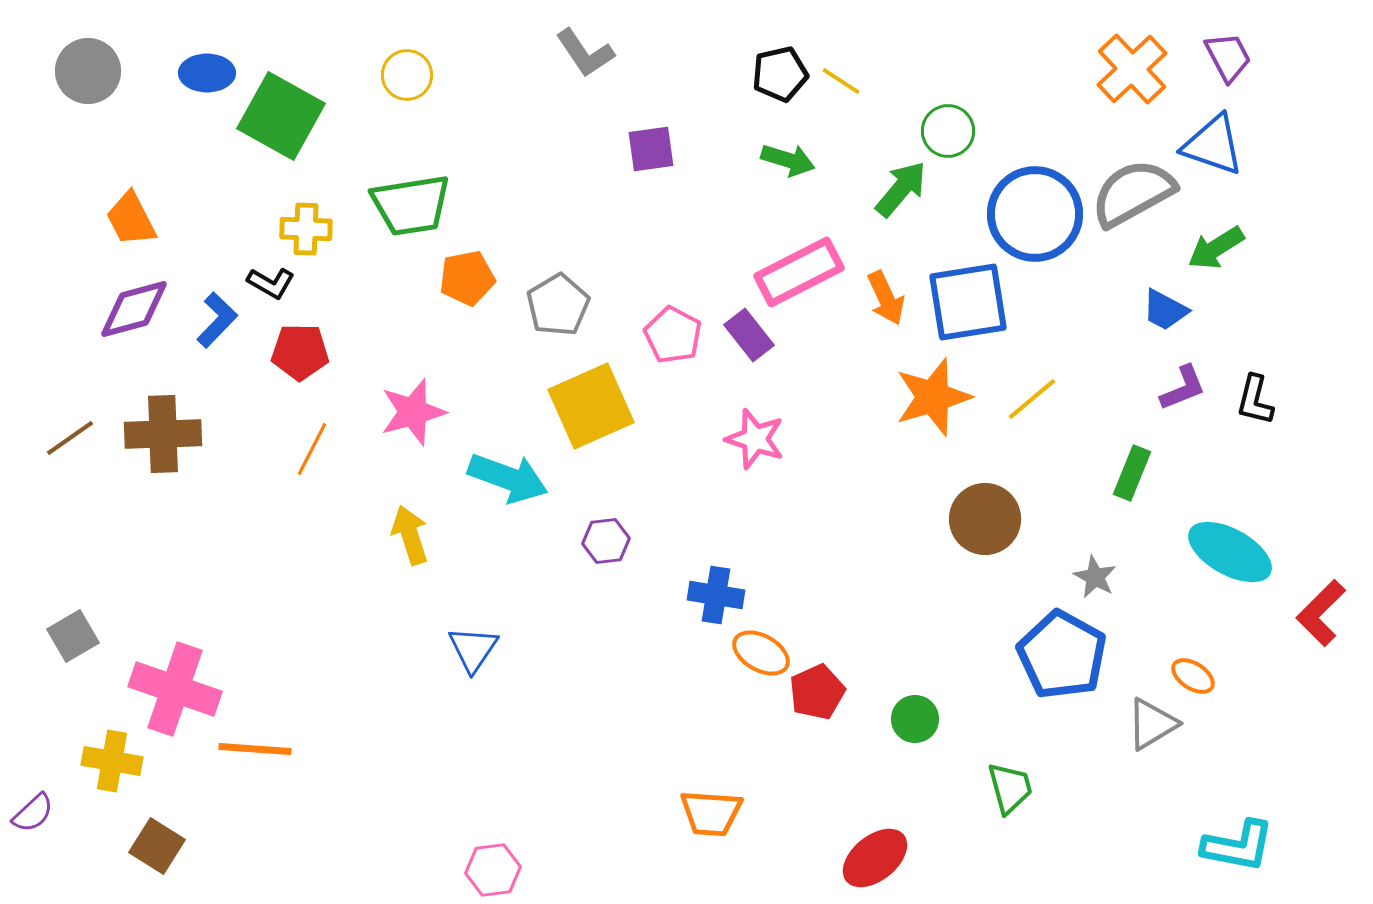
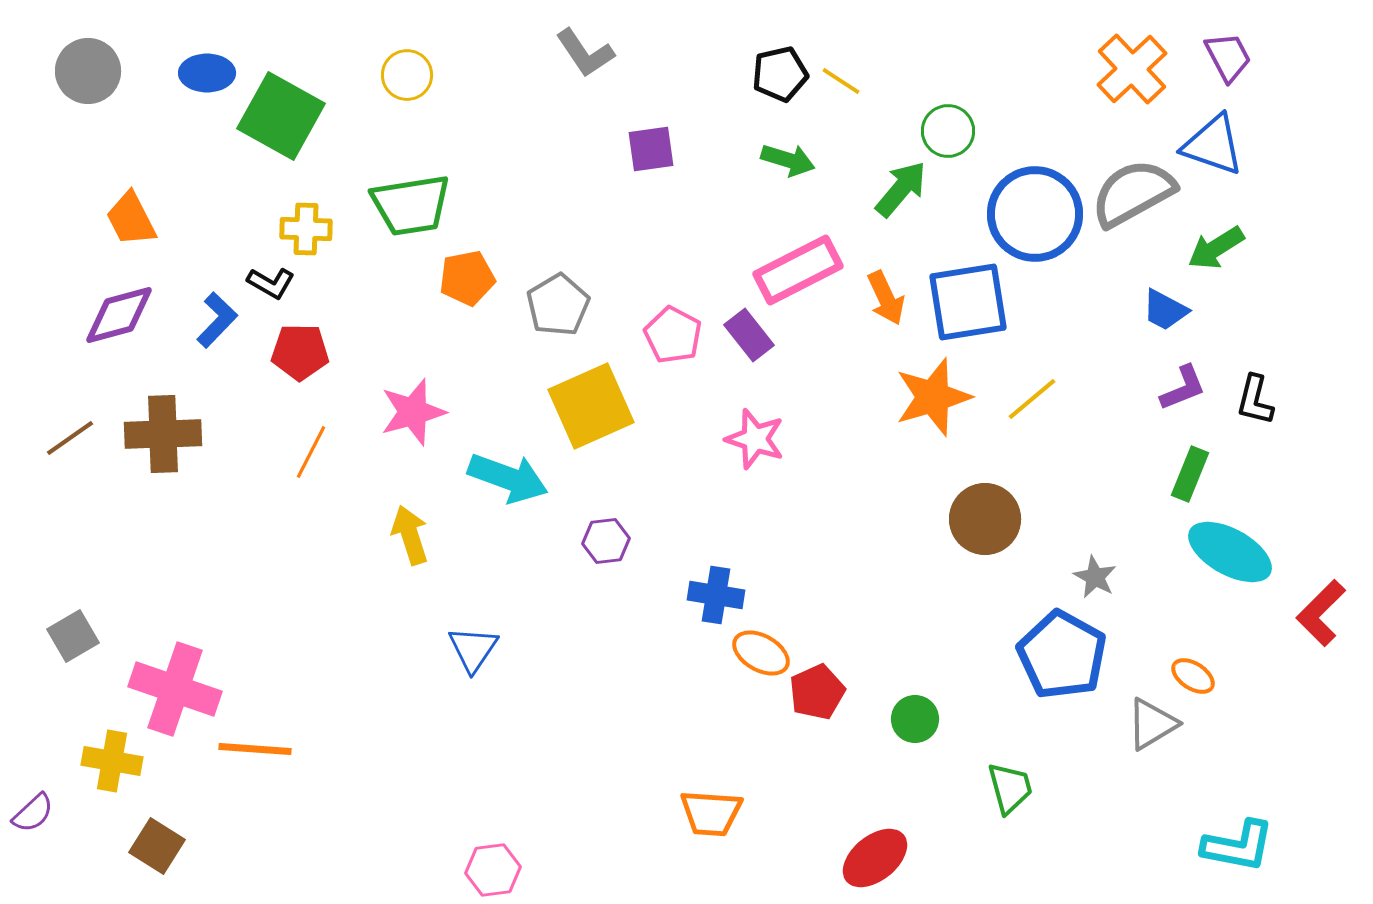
pink rectangle at (799, 272): moved 1 px left, 2 px up
purple diamond at (134, 309): moved 15 px left, 6 px down
orange line at (312, 449): moved 1 px left, 3 px down
green rectangle at (1132, 473): moved 58 px right, 1 px down
